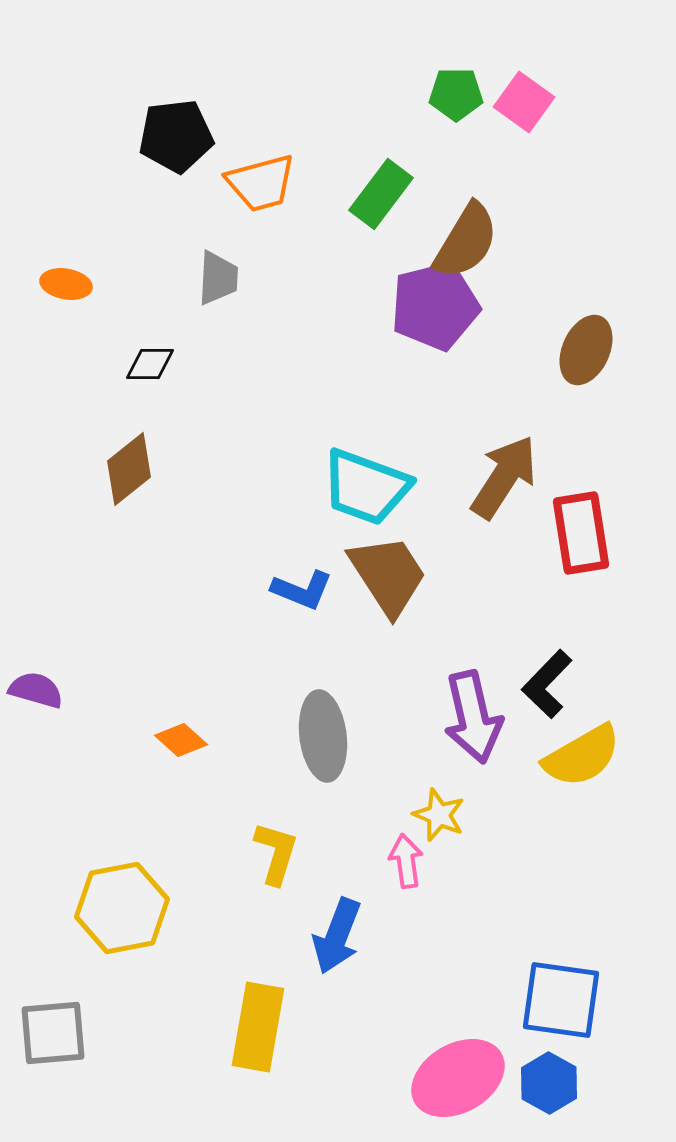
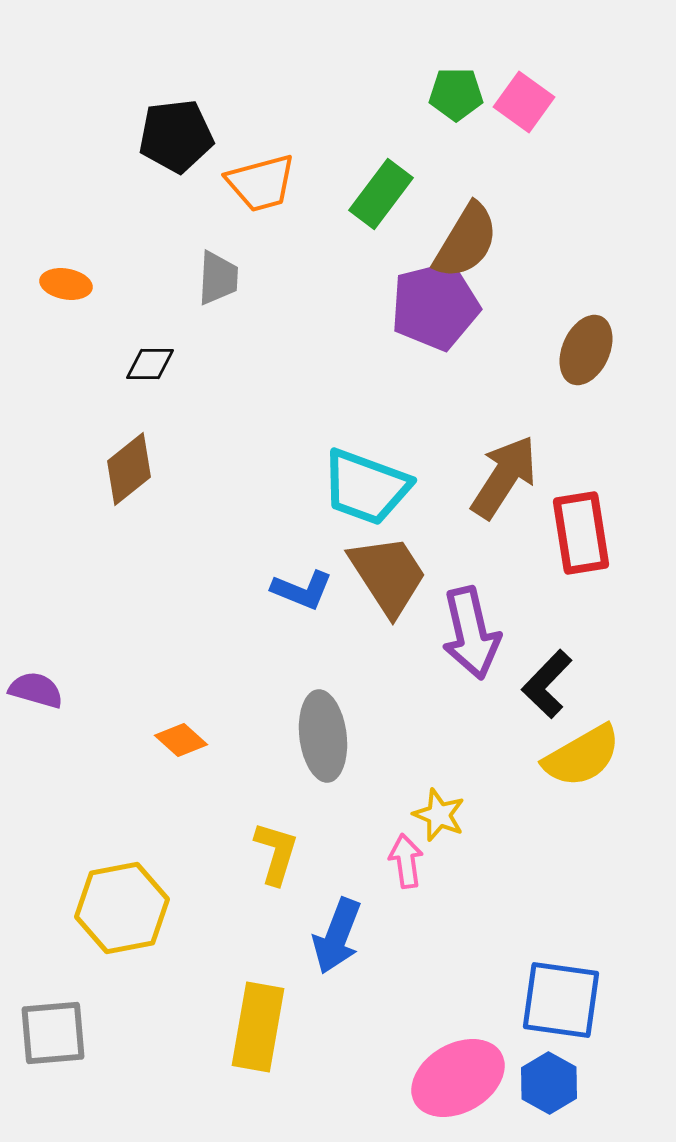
purple arrow: moved 2 px left, 84 px up
